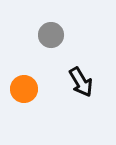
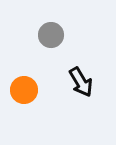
orange circle: moved 1 px down
